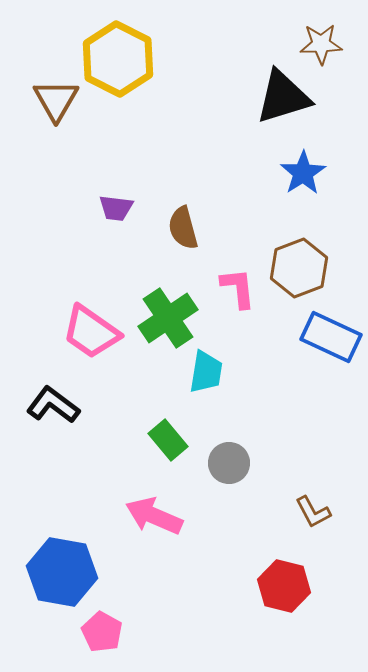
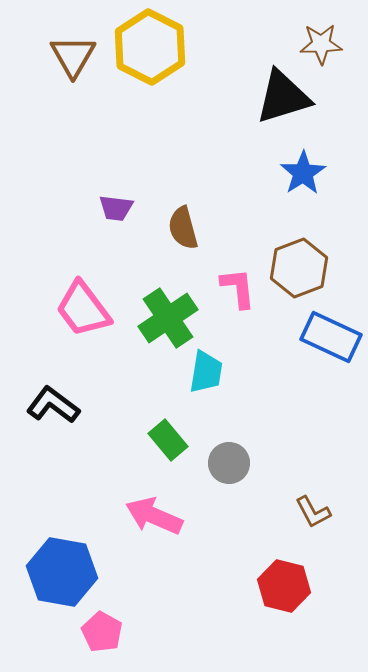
yellow hexagon: moved 32 px right, 12 px up
brown triangle: moved 17 px right, 44 px up
pink trapezoid: moved 8 px left, 23 px up; rotated 18 degrees clockwise
